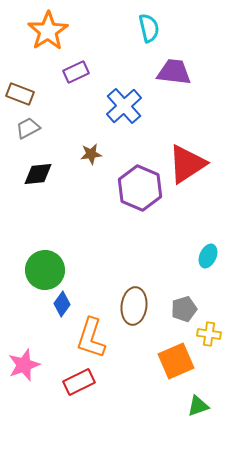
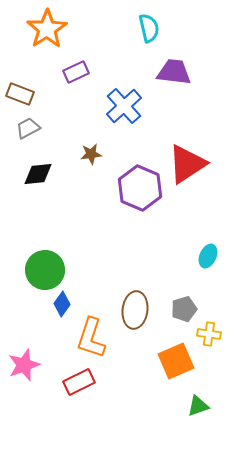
orange star: moved 1 px left, 2 px up
brown ellipse: moved 1 px right, 4 px down
